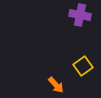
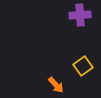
purple cross: rotated 15 degrees counterclockwise
